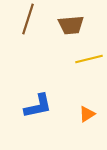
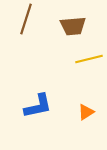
brown line: moved 2 px left
brown trapezoid: moved 2 px right, 1 px down
orange triangle: moved 1 px left, 2 px up
